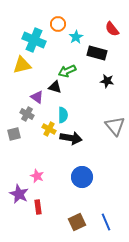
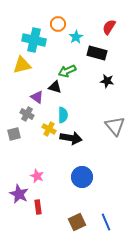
red semicircle: moved 3 px left, 2 px up; rotated 70 degrees clockwise
cyan cross: rotated 10 degrees counterclockwise
